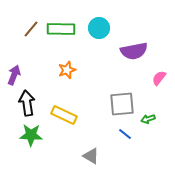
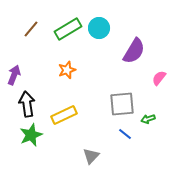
green rectangle: moved 7 px right; rotated 32 degrees counterclockwise
purple semicircle: rotated 48 degrees counterclockwise
black arrow: moved 1 px down
yellow rectangle: rotated 50 degrees counterclockwise
green star: rotated 25 degrees counterclockwise
gray triangle: rotated 42 degrees clockwise
